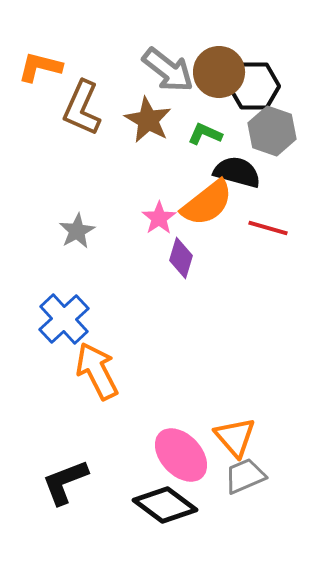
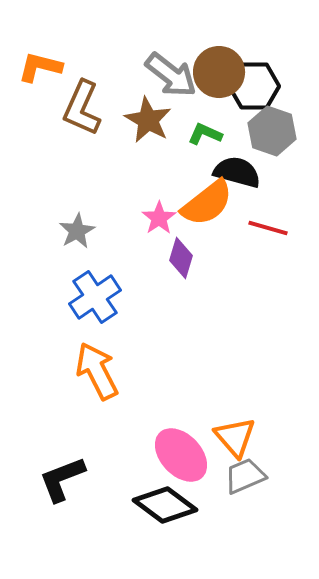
gray arrow: moved 3 px right, 5 px down
blue cross: moved 31 px right, 22 px up; rotated 9 degrees clockwise
black L-shape: moved 3 px left, 3 px up
